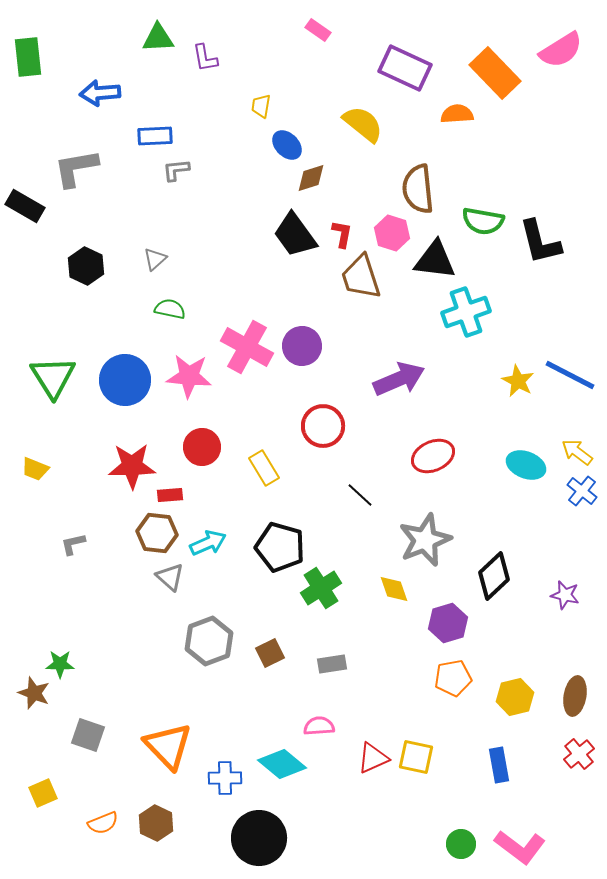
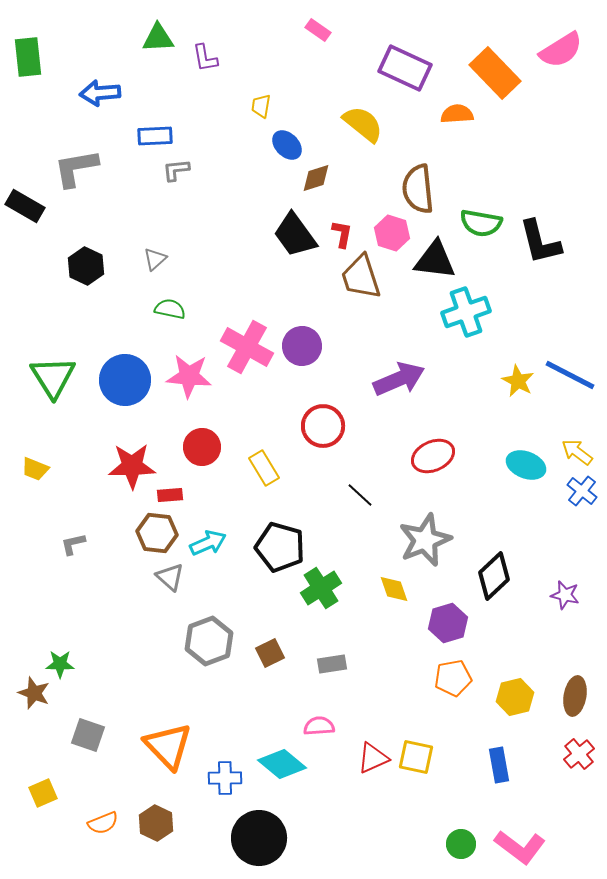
brown diamond at (311, 178): moved 5 px right
green semicircle at (483, 221): moved 2 px left, 2 px down
